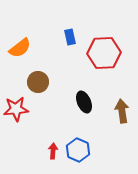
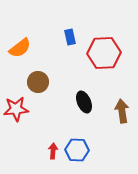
blue hexagon: moved 1 px left; rotated 20 degrees counterclockwise
